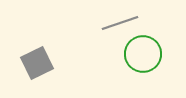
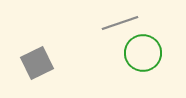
green circle: moved 1 px up
